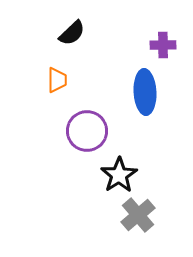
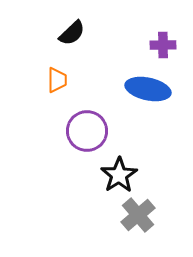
blue ellipse: moved 3 px right, 3 px up; rotated 75 degrees counterclockwise
